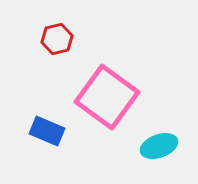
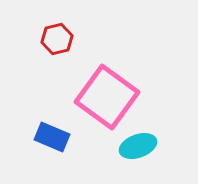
blue rectangle: moved 5 px right, 6 px down
cyan ellipse: moved 21 px left
